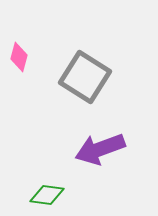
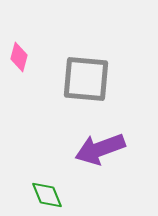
gray square: moved 1 px right, 2 px down; rotated 27 degrees counterclockwise
green diamond: rotated 60 degrees clockwise
